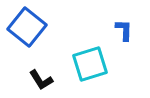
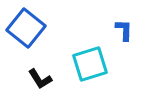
blue square: moved 1 px left, 1 px down
black L-shape: moved 1 px left, 1 px up
